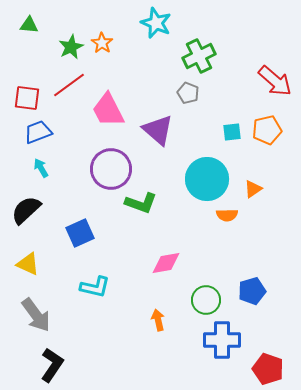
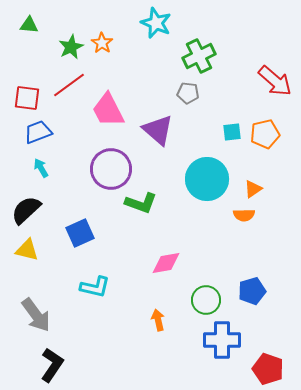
gray pentagon: rotated 15 degrees counterclockwise
orange pentagon: moved 2 px left, 4 px down
orange semicircle: moved 17 px right
yellow triangle: moved 1 px left, 14 px up; rotated 10 degrees counterclockwise
